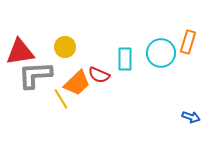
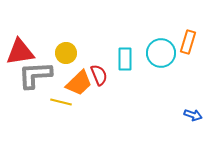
yellow circle: moved 1 px right, 6 px down
red semicircle: rotated 135 degrees counterclockwise
orange trapezoid: moved 2 px right
yellow line: moved 3 px down; rotated 45 degrees counterclockwise
blue arrow: moved 2 px right, 2 px up
